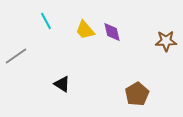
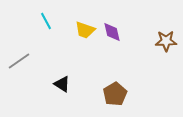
yellow trapezoid: rotated 30 degrees counterclockwise
gray line: moved 3 px right, 5 px down
brown pentagon: moved 22 px left
